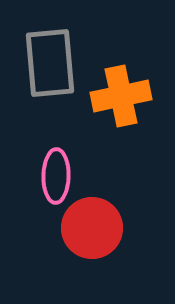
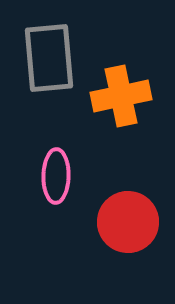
gray rectangle: moved 1 px left, 5 px up
red circle: moved 36 px right, 6 px up
